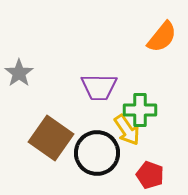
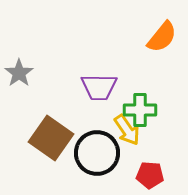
red pentagon: rotated 16 degrees counterclockwise
